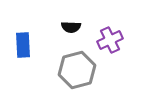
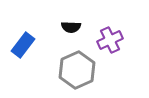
blue rectangle: rotated 40 degrees clockwise
gray hexagon: rotated 9 degrees counterclockwise
